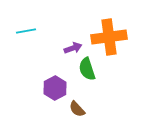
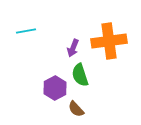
orange cross: moved 4 px down
purple arrow: rotated 132 degrees clockwise
green semicircle: moved 7 px left, 6 px down
brown semicircle: moved 1 px left
